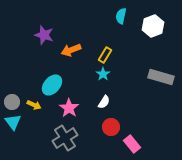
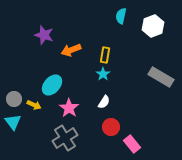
yellow rectangle: rotated 21 degrees counterclockwise
gray rectangle: rotated 15 degrees clockwise
gray circle: moved 2 px right, 3 px up
